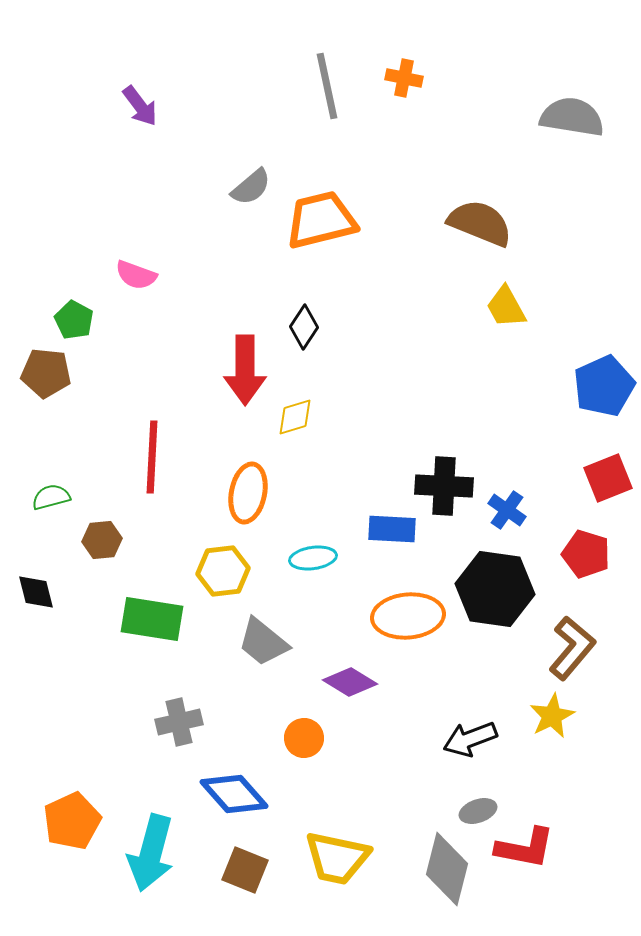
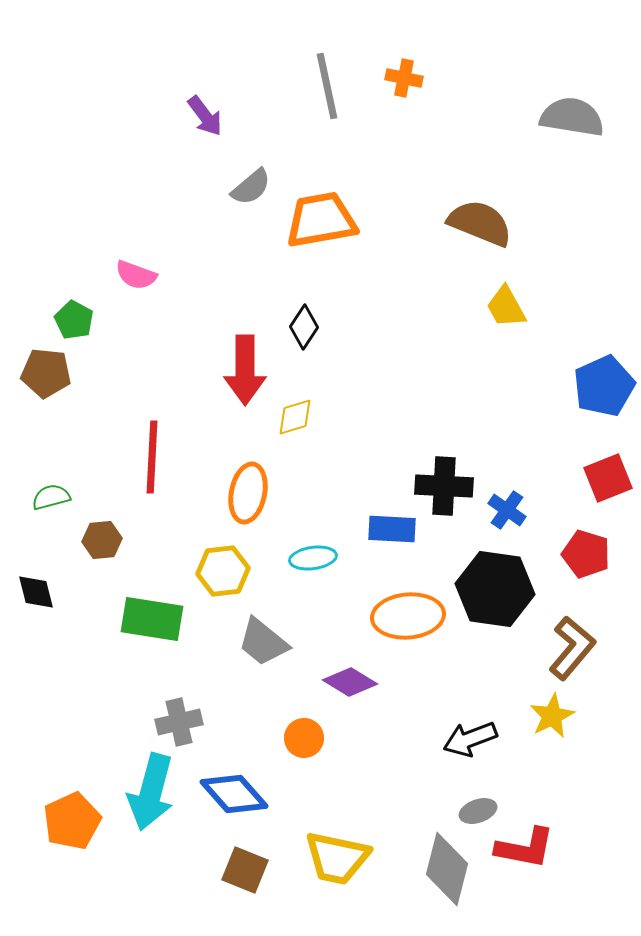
purple arrow at (140, 106): moved 65 px right, 10 px down
orange trapezoid at (321, 220): rotated 4 degrees clockwise
cyan arrow at (151, 853): moved 61 px up
